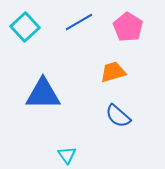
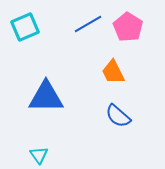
blue line: moved 9 px right, 2 px down
cyan square: rotated 20 degrees clockwise
orange trapezoid: rotated 100 degrees counterclockwise
blue triangle: moved 3 px right, 3 px down
cyan triangle: moved 28 px left
